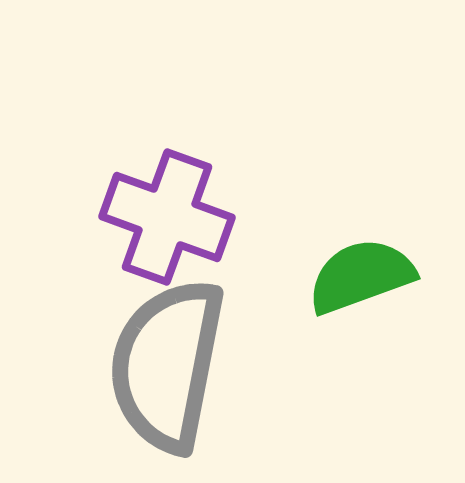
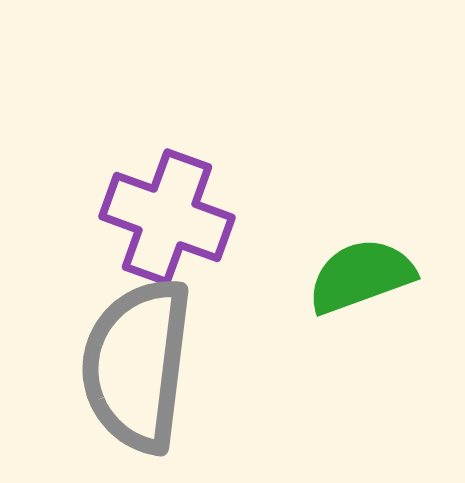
gray semicircle: moved 30 px left; rotated 4 degrees counterclockwise
